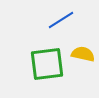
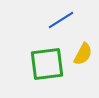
yellow semicircle: rotated 105 degrees clockwise
